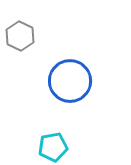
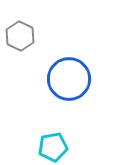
blue circle: moved 1 px left, 2 px up
